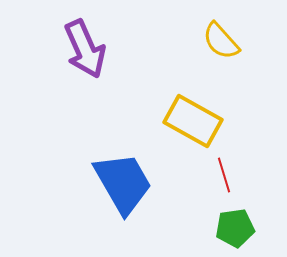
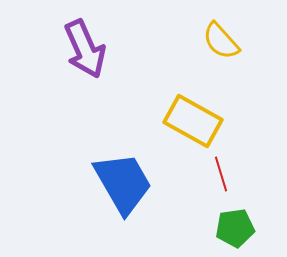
red line: moved 3 px left, 1 px up
